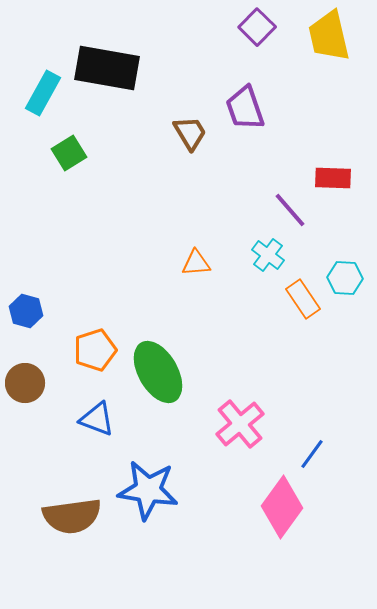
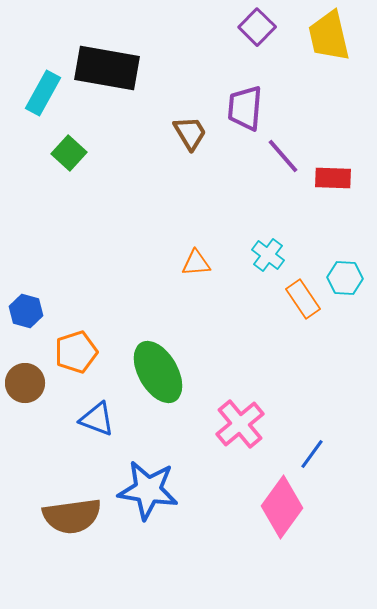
purple trapezoid: rotated 24 degrees clockwise
green square: rotated 16 degrees counterclockwise
purple line: moved 7 px left, 54 px up
orange pentagon: moved 19 px left, 2 px down
